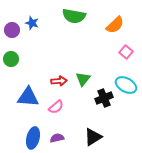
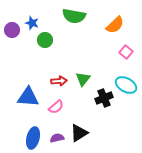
green circle: moved 34 px right, 19 px up
black triangle: moved 14 px left, 4 px up
